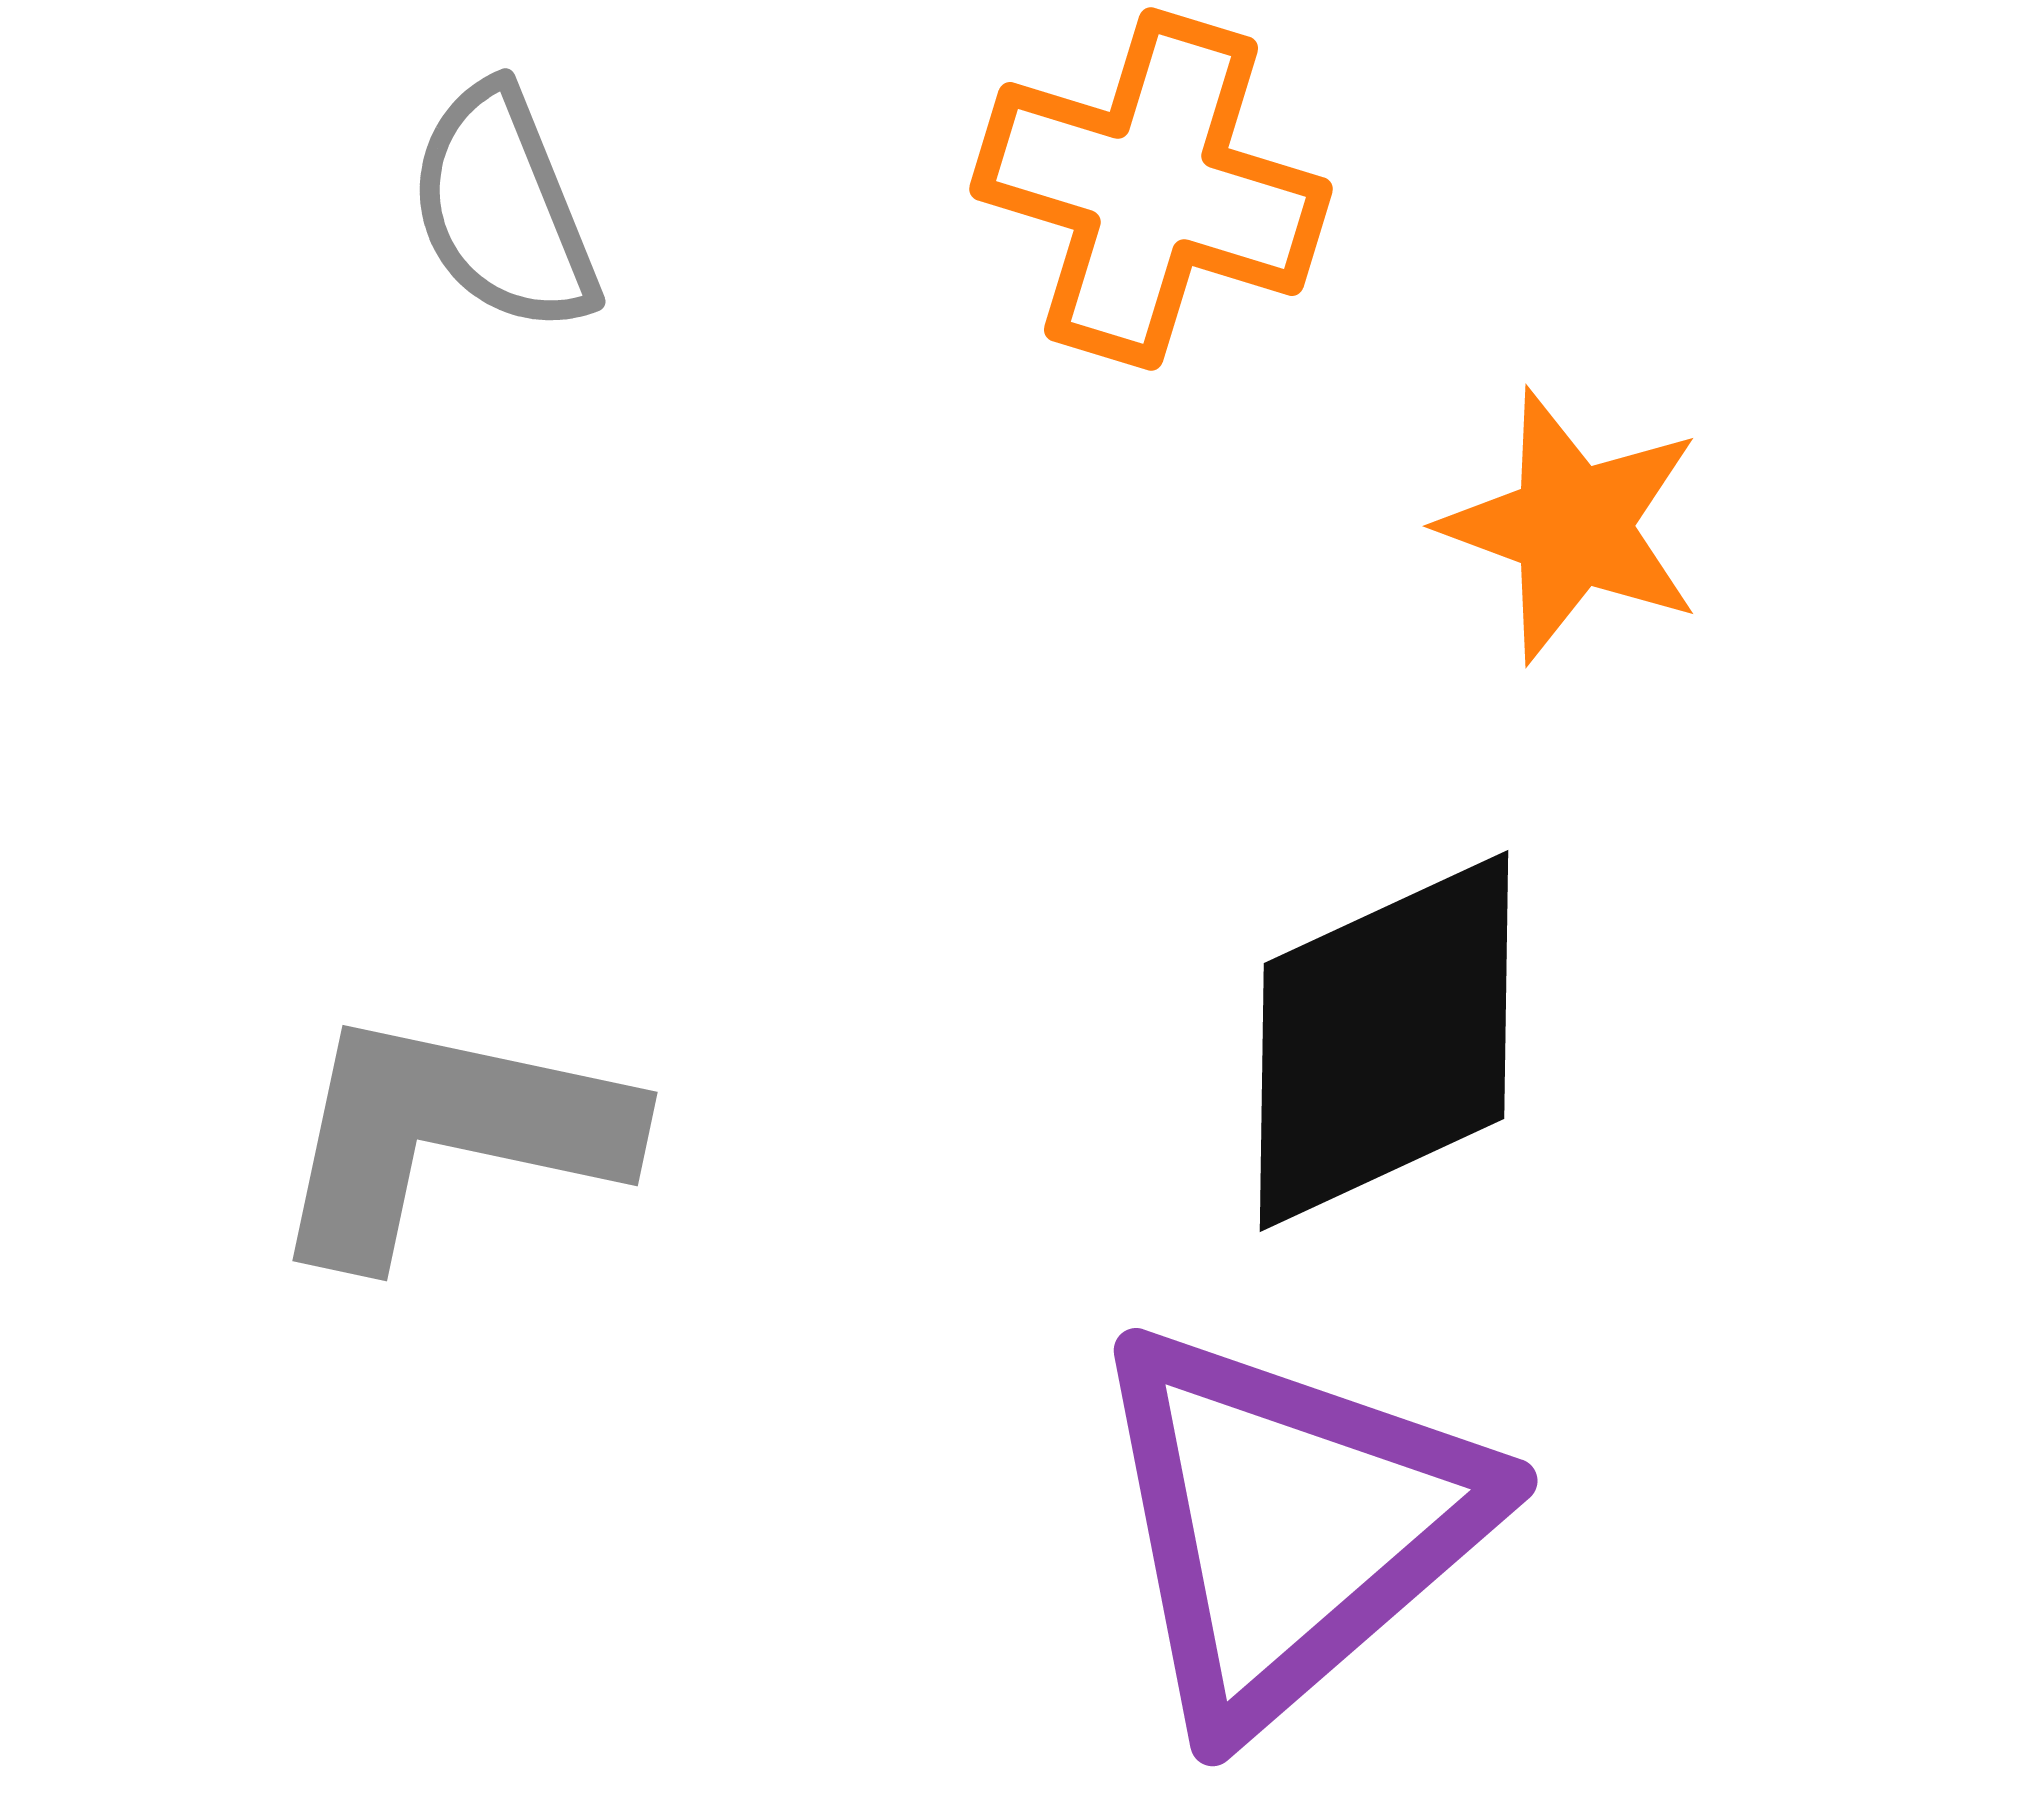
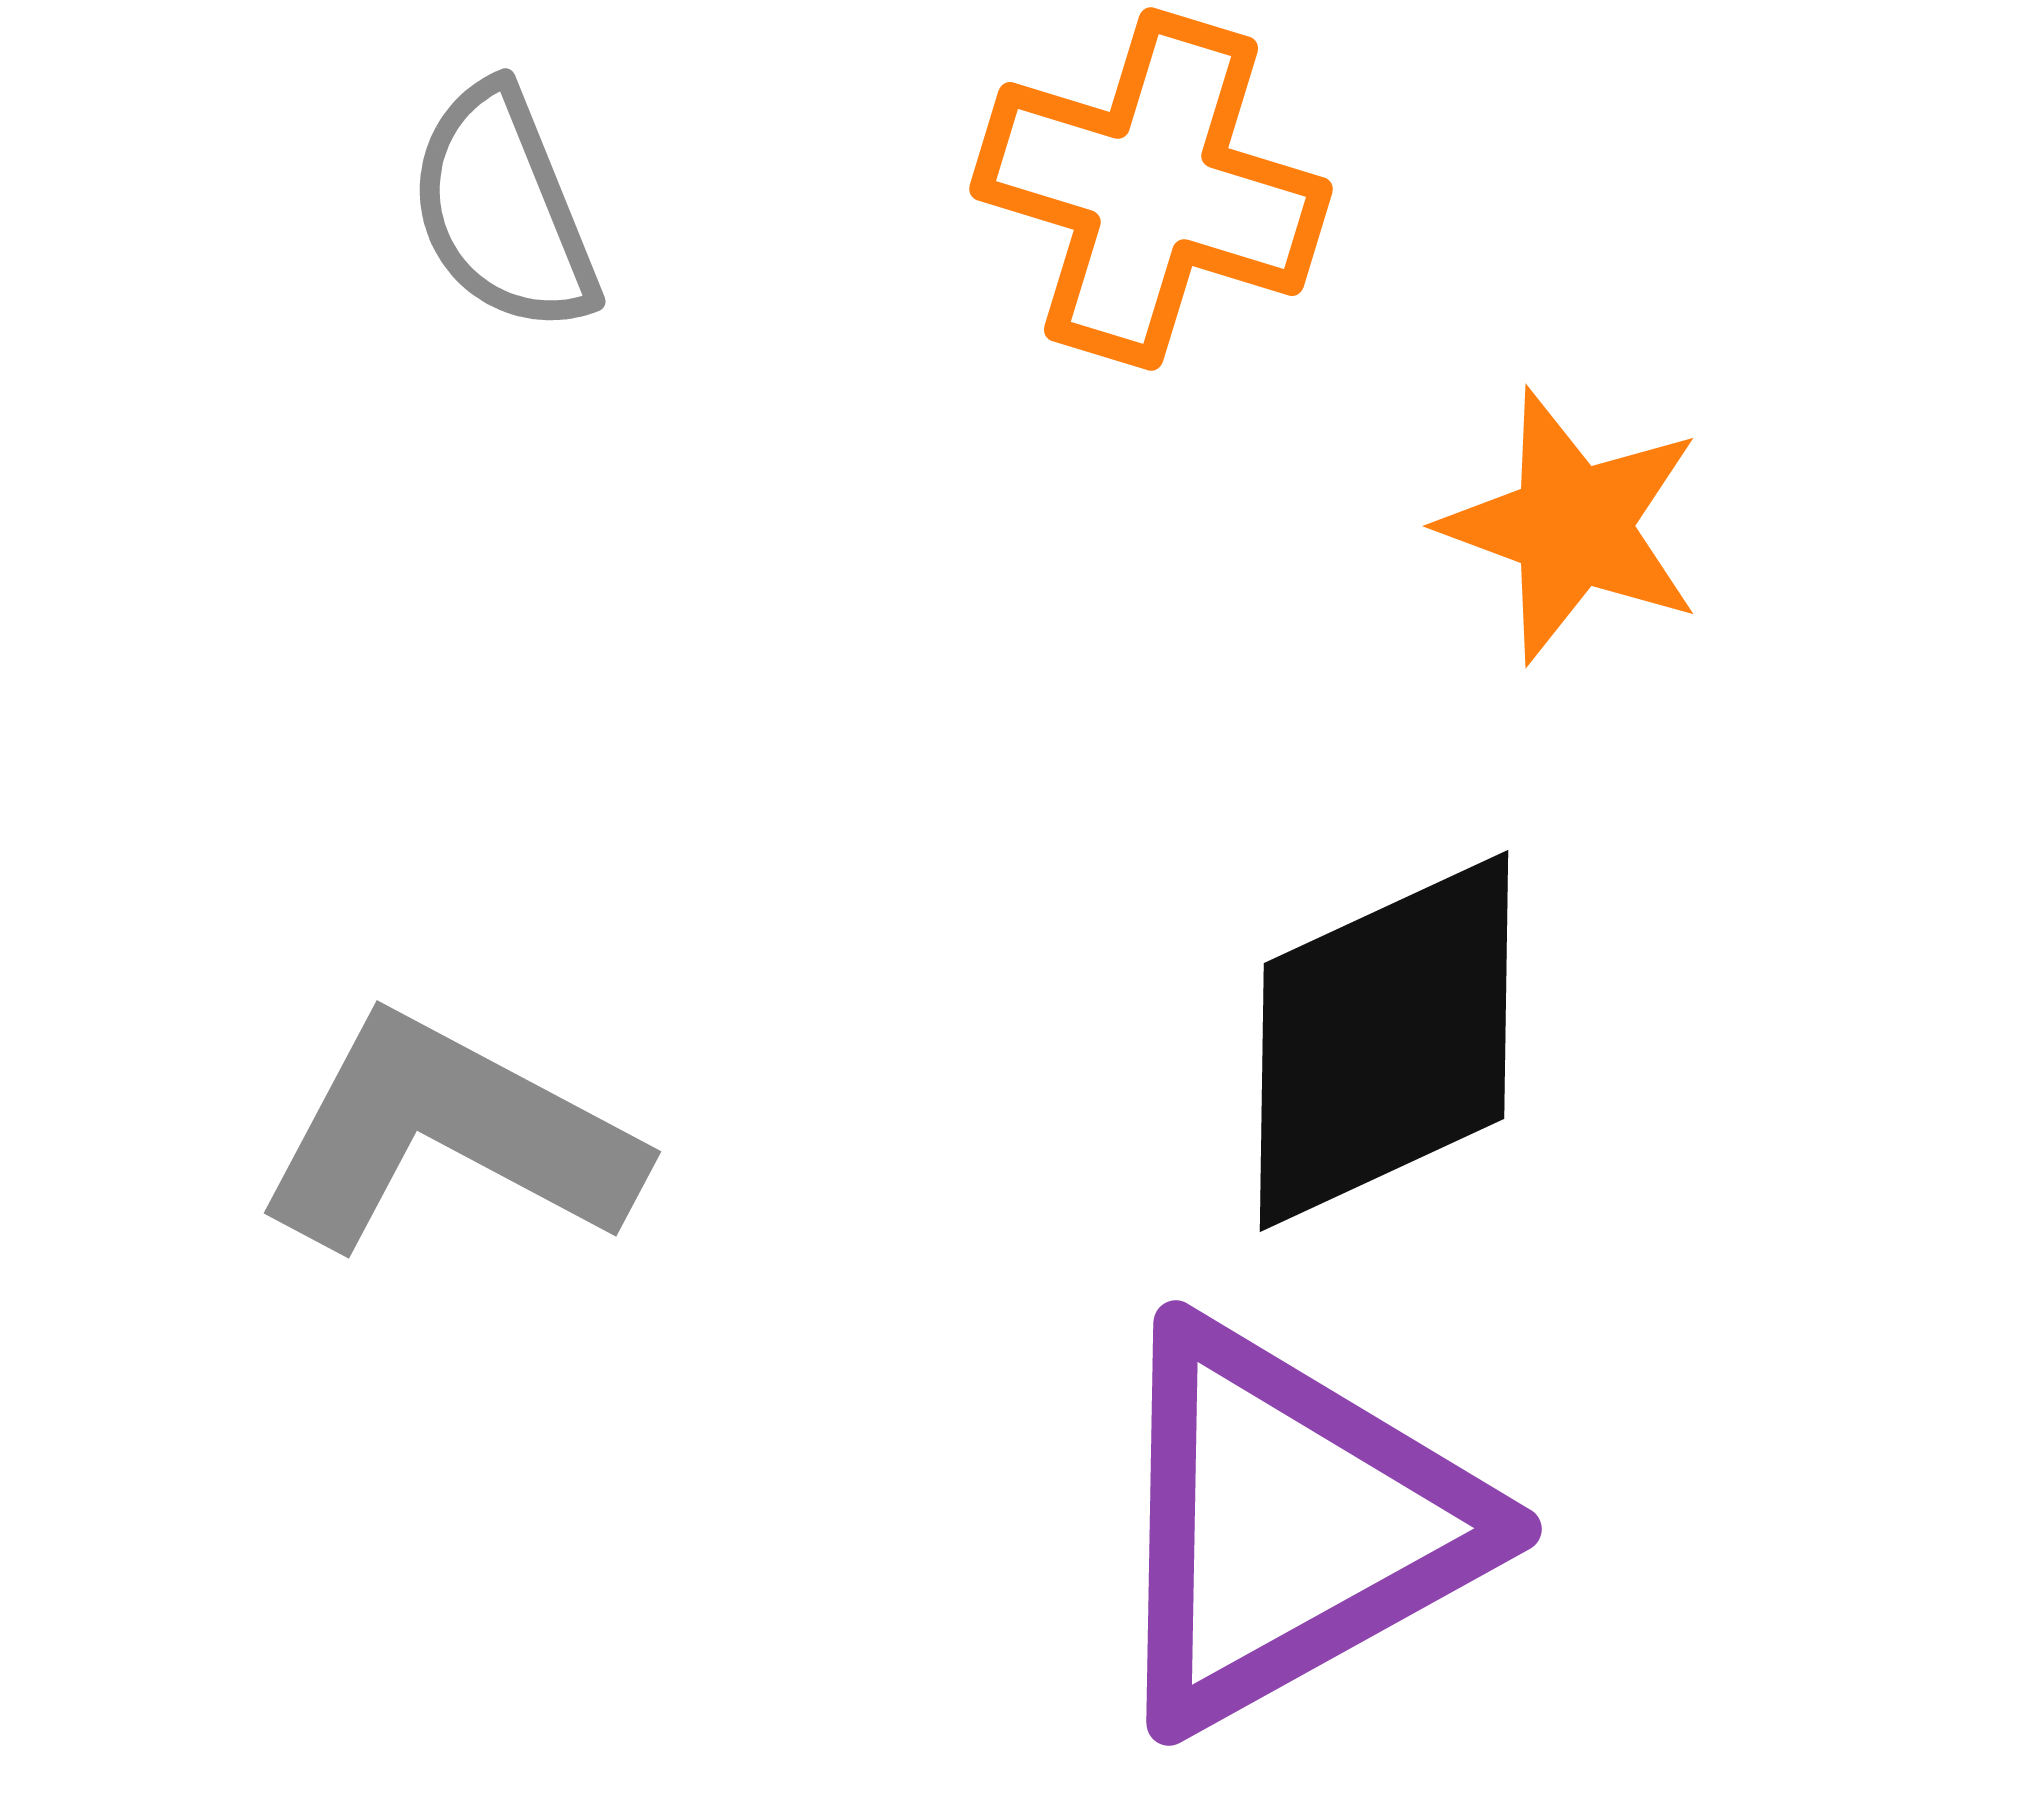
gray L-shape: rotated 16 degrees clockwise
purple triangle: rotated 12 degrees clockwise
